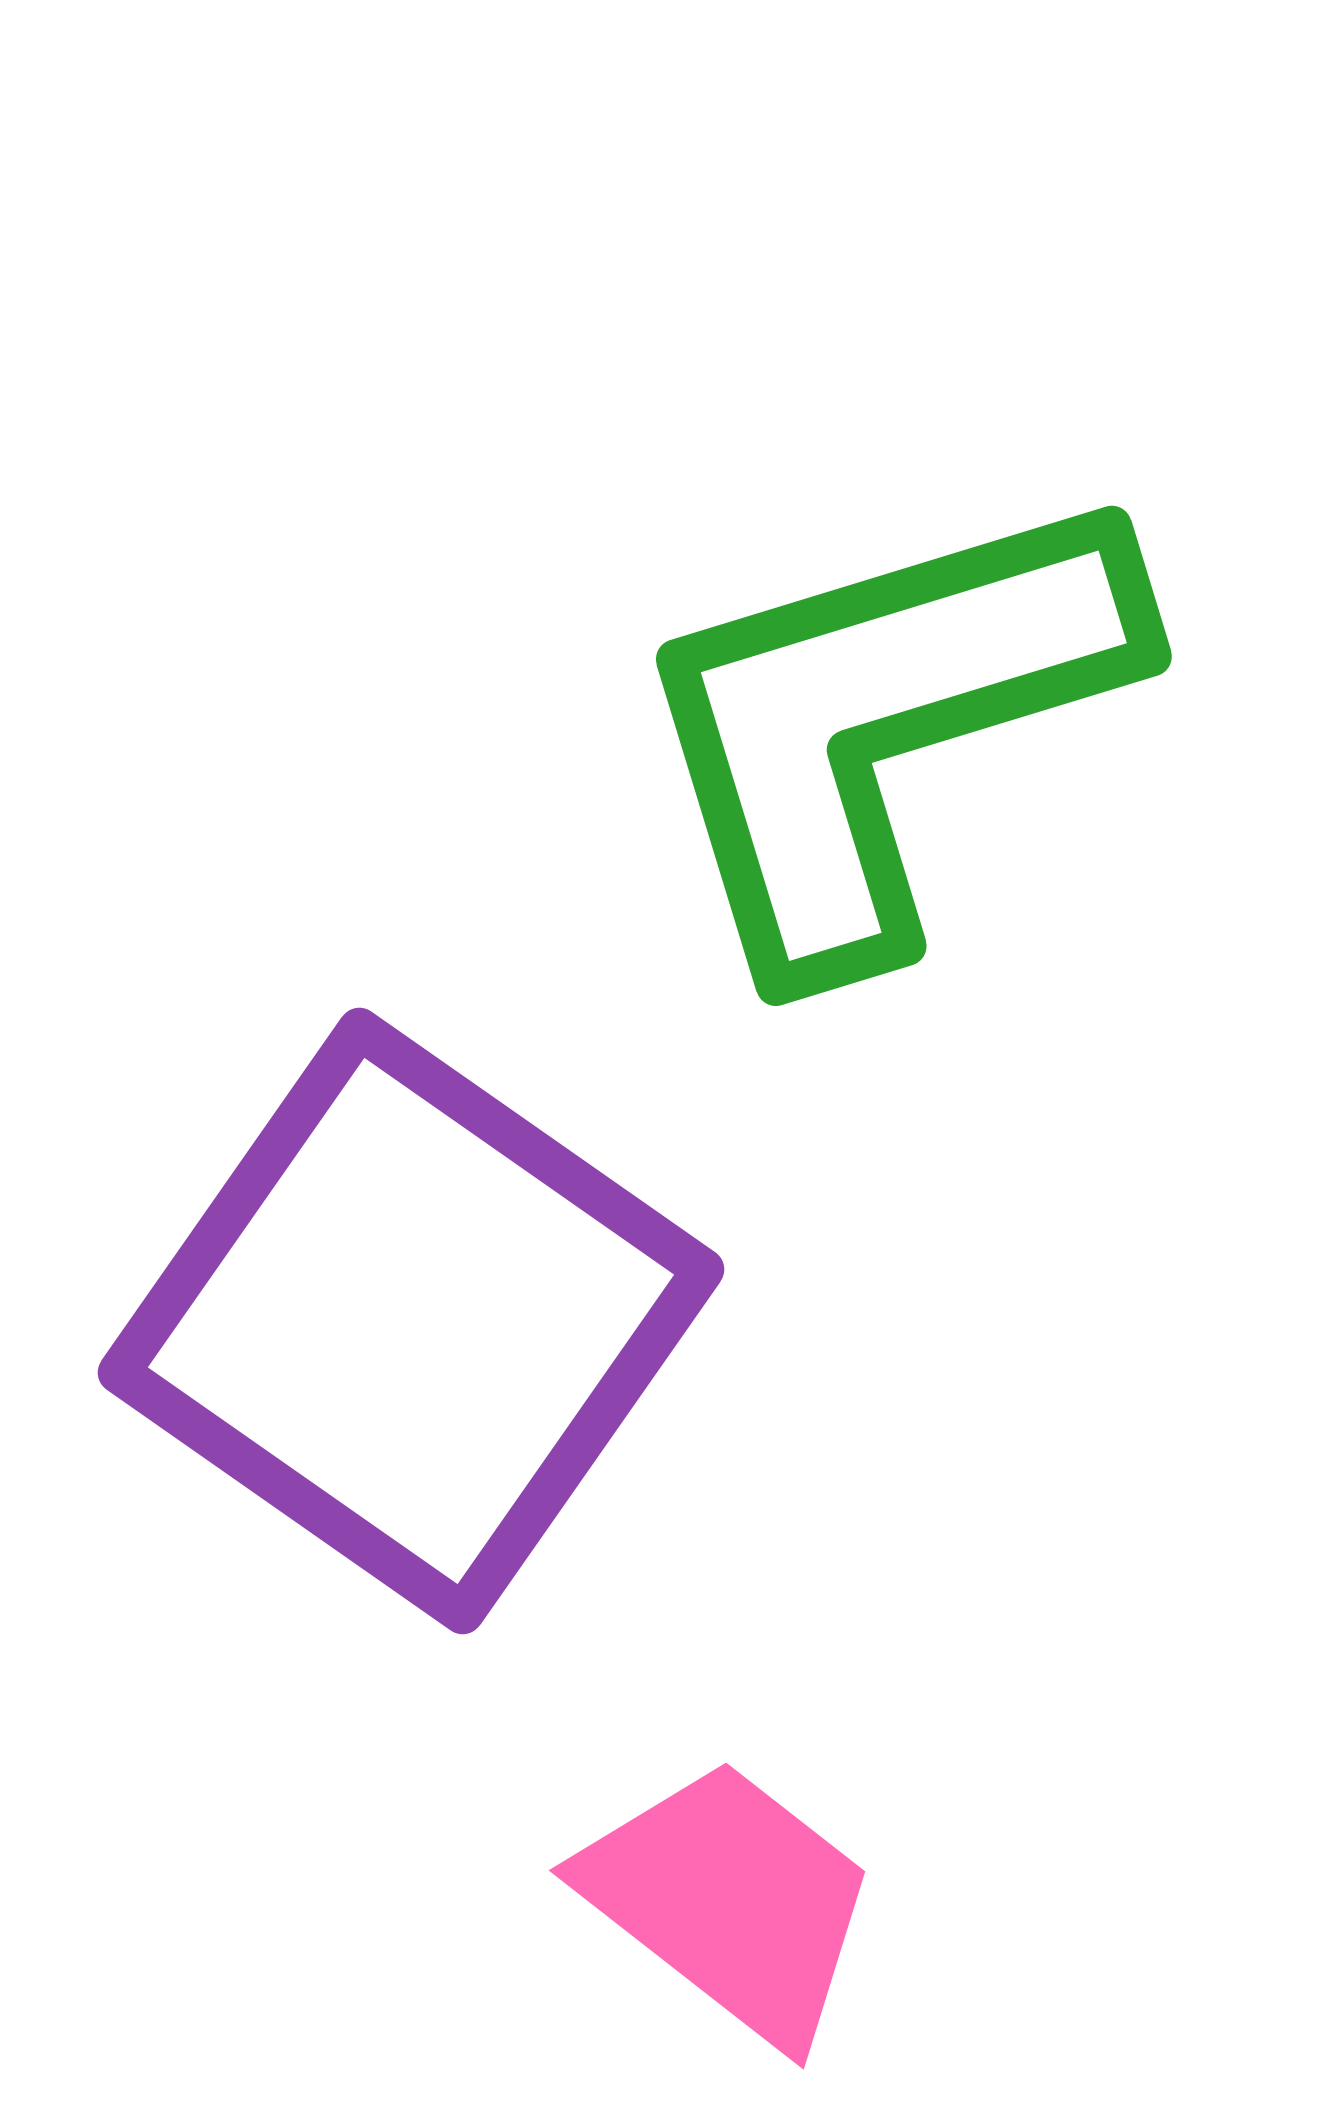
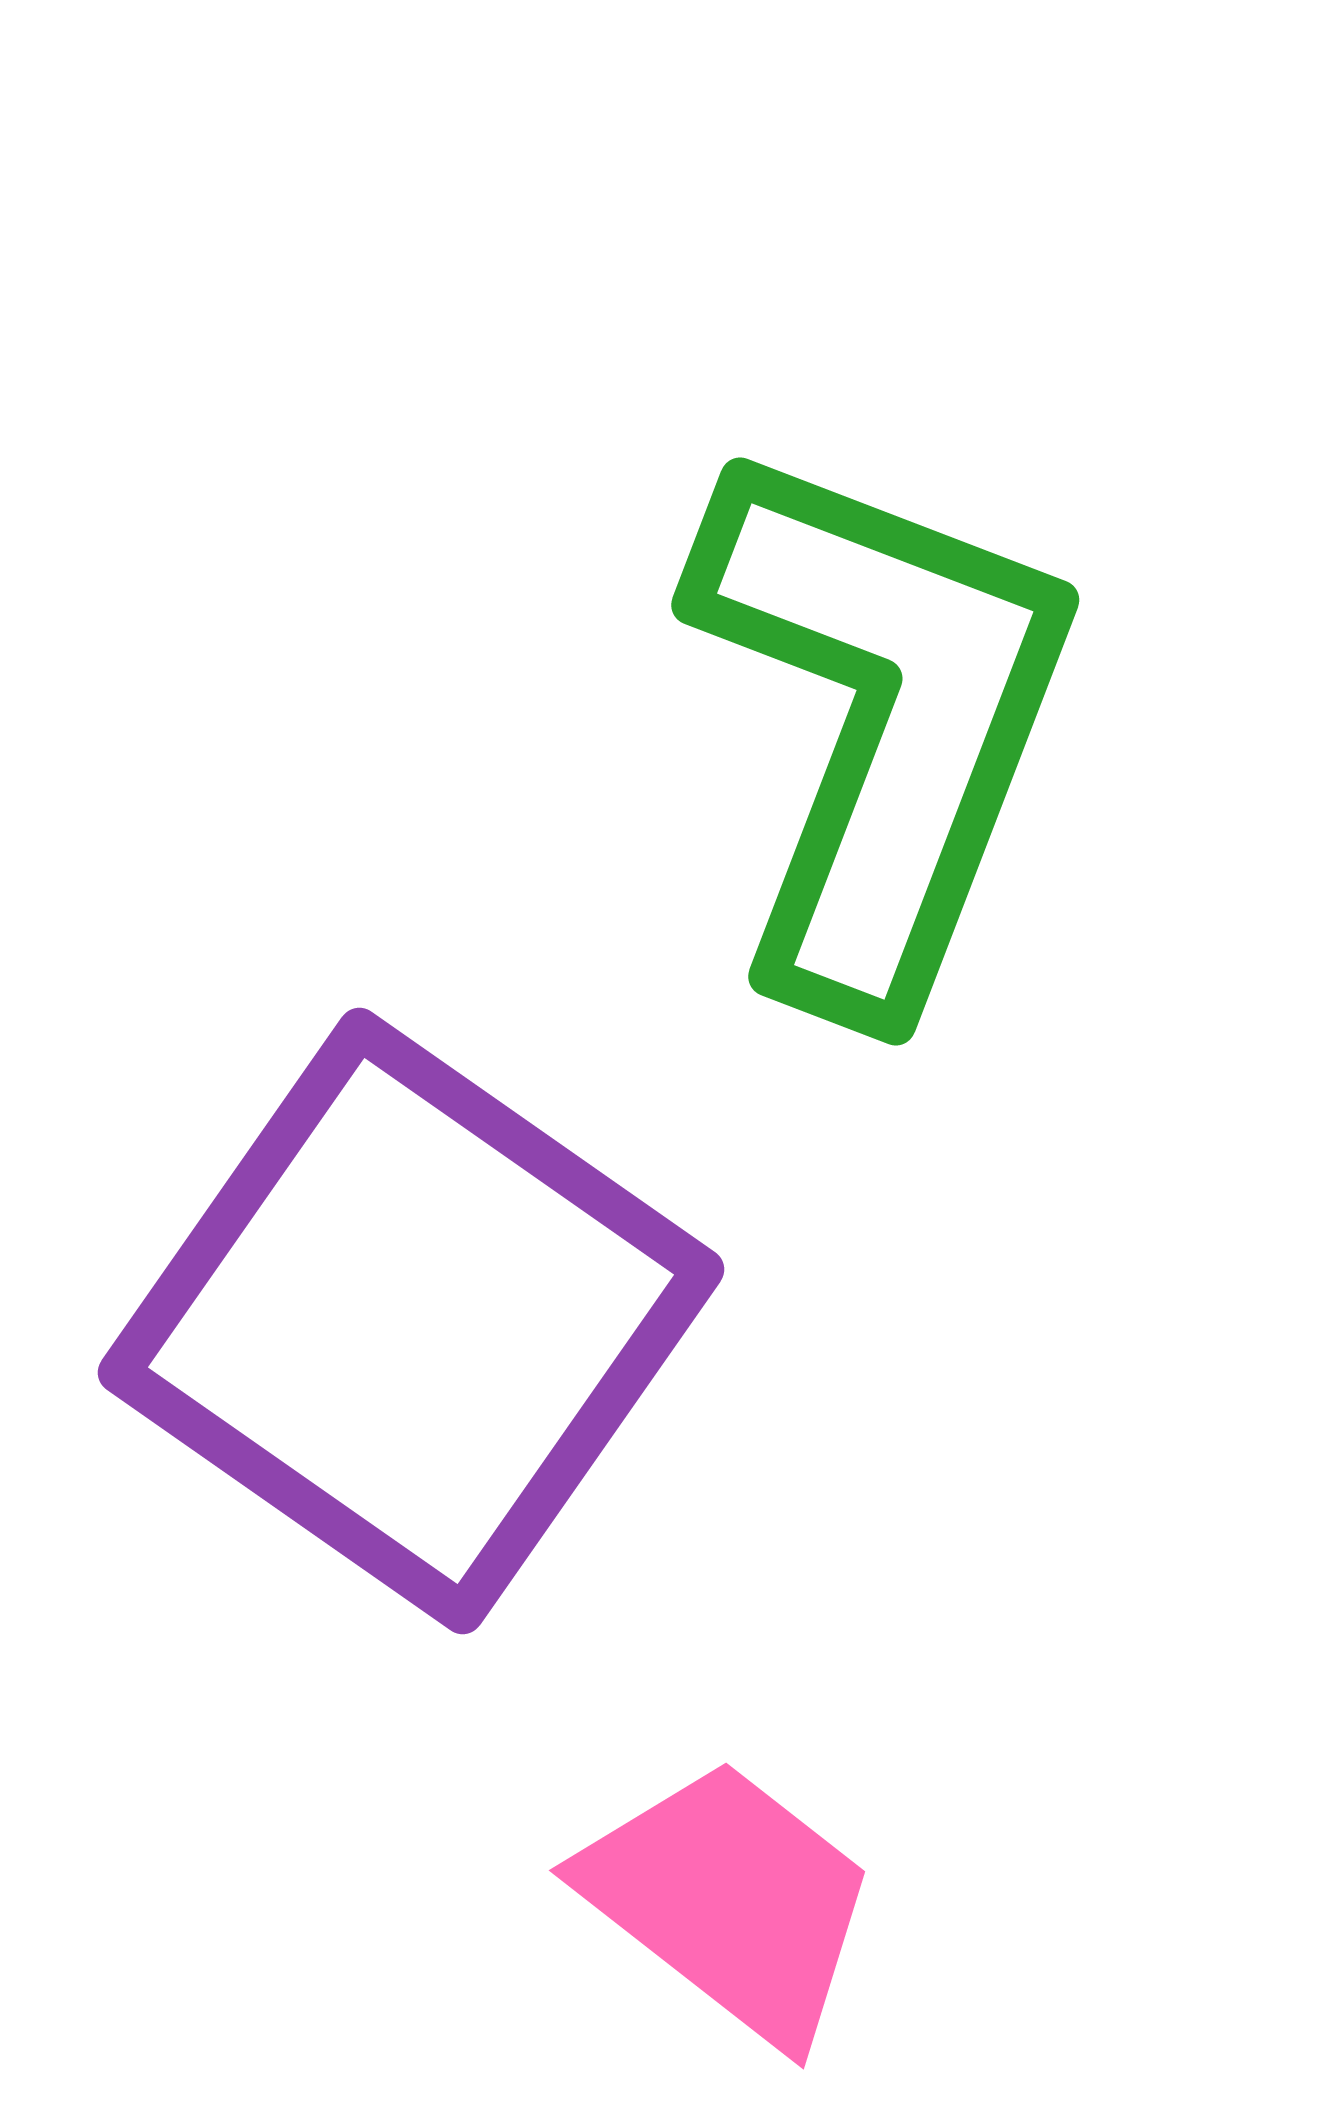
green L-shape: rotated 128 degrees clockwise
